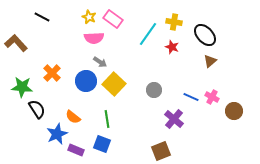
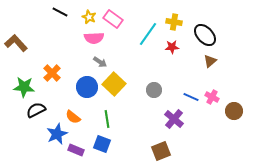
black line: moved 18 px right, 5 px up
red star: rotated 24 degrees counterclockwise
blue circle: moved 1 px right, 6 px down
green star: moved 2 px right
black semicircle: moved 1 px left, 1 px down; rotated 84 degrees counterclockwise
